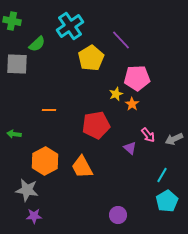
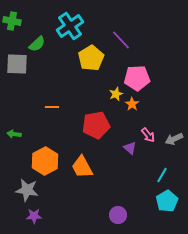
orange line: moved 3 px right, 3 px up
